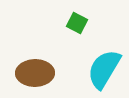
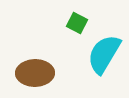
cyan semicircle: moved 15 px up
